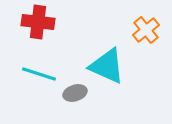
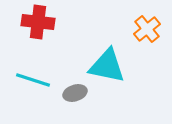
orange cross: moved 1 px right, 1 px up
cyan triangle: rotated 12 degrees counterclockwise
cyan line: moved 6 px left, 6 px down
